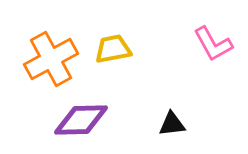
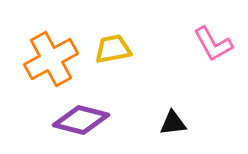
purple diamond: rotated 16 degrees clockwise
black triangle: moved 1 px right, 1 px up
